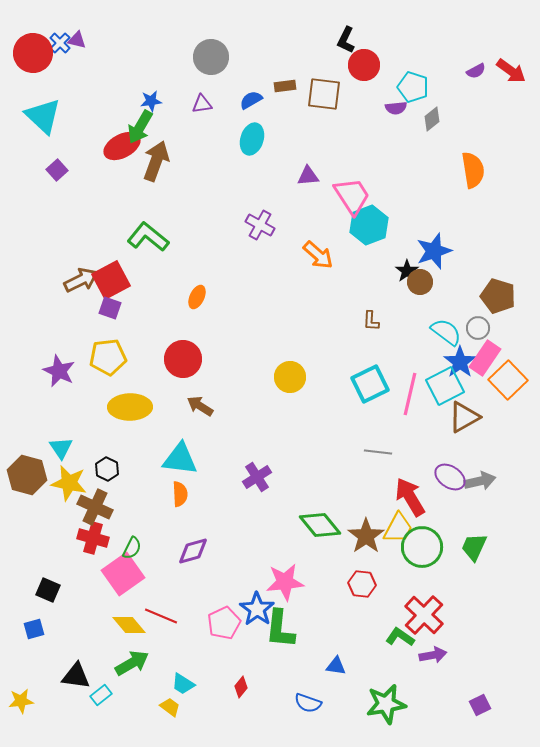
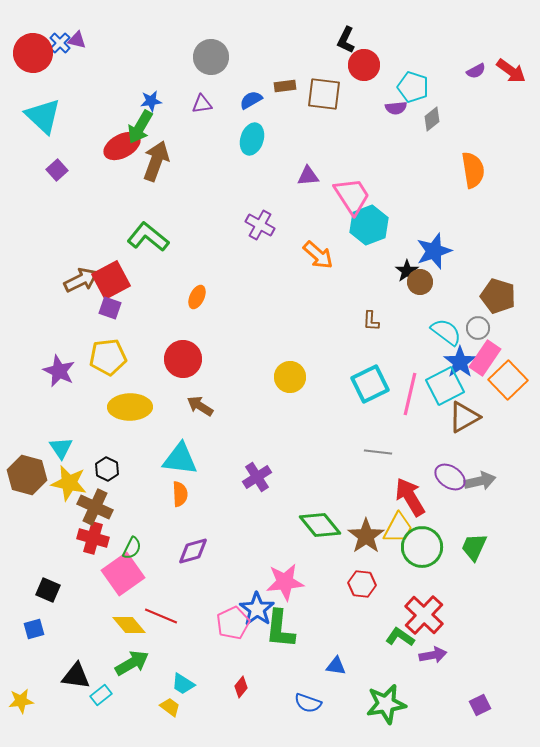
pink pentagon at (224, 623): moved 9 px right
